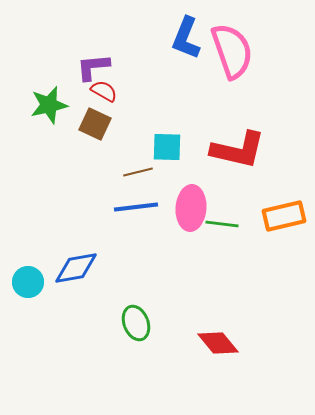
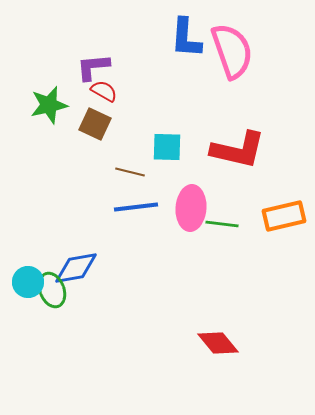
blue L-shape: rotated 18 degrees counterclockwise
brown line: moved 8 px left; rotated 28 degrees clockwise
green ellipse: moved 84 px left, 33 px up
